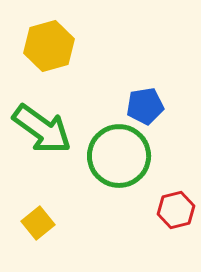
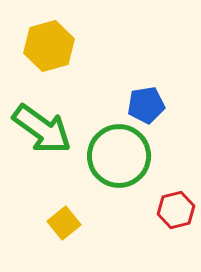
blue pentagon: moved 1 px right, 1 px up
yellow square: moved 26 px right
